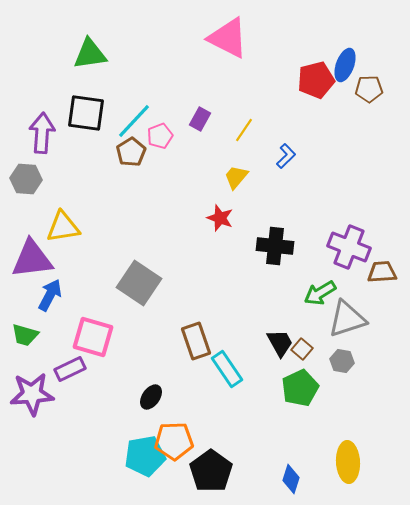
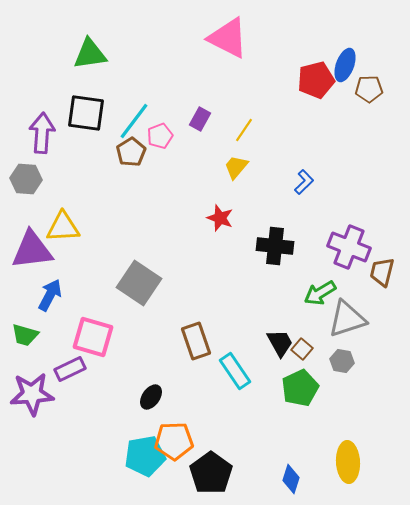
cyan line at (134, 121): rotated 6 degrees counterclockwise
blue L-shape at (286, 156): moved 18 px right, 26 px down
yellow trapezoid at (236, 177): moved 10 px up
yellow triangle at (63, 227): rotated 6 degrees clockwise
purple triangle at (32, 259): moved 9 px up
brown trapezoid at (382, 272): rotated 72 degrees counterclockwise
cyan rectangle at (227, 369): moved 8 px right, 2 px down
black pentagon at (211, 471): moved 2 px down
